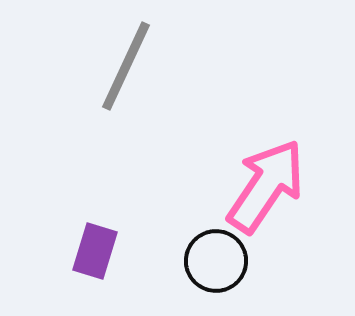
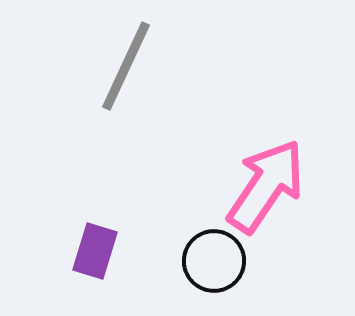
black circle: moved 2 px left
